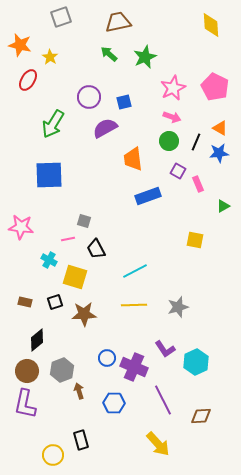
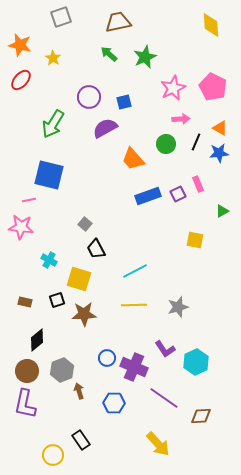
yellow star at (50, 57): moved 3 px right, 1 px down
red ellipse at (28, 80): moved 7 px left; rotated 10 degrees clockwise
pink pentagon at (215, 87): moved 2 px left
pink arrow at (172, 117): moved 9 px right, 2 px down; rotated 24 degrees counterclockwise
green circle at (169, 141): moved 3 px left, 3 px down
orange trapezoid at (133, 159): rotated 35 degrees counterclockwise
purple square at (178, 171): moved 23 px down; rotated 35 degrees clockwise
blue square at (49, 175): rotated 16 degrees clockwise
green triangle at (223, 206): moved 1 px left, 5 px down
gray square at (84, 221): moved 1 px right, 3 px down; rotated 24 degrees clockwise
pink line at (68, 239): moved 39 px left, 39 px up
yellow square at (75, 277): moved 4 px right, 2 px down
black square at (55, 302): moved 2 px right, 2 px up
purple line at (163, 400): moved 1 px right, 2 px up; rotated 28 degrees counterclockwise
black rectangle at (81, 440): rotated 18 degrees counterclockwise
